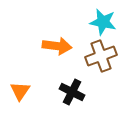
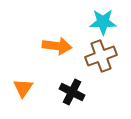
cyan star: rotated 12 degrees counterclockwise
orange triangle: moved 3 px right, 3 px up
